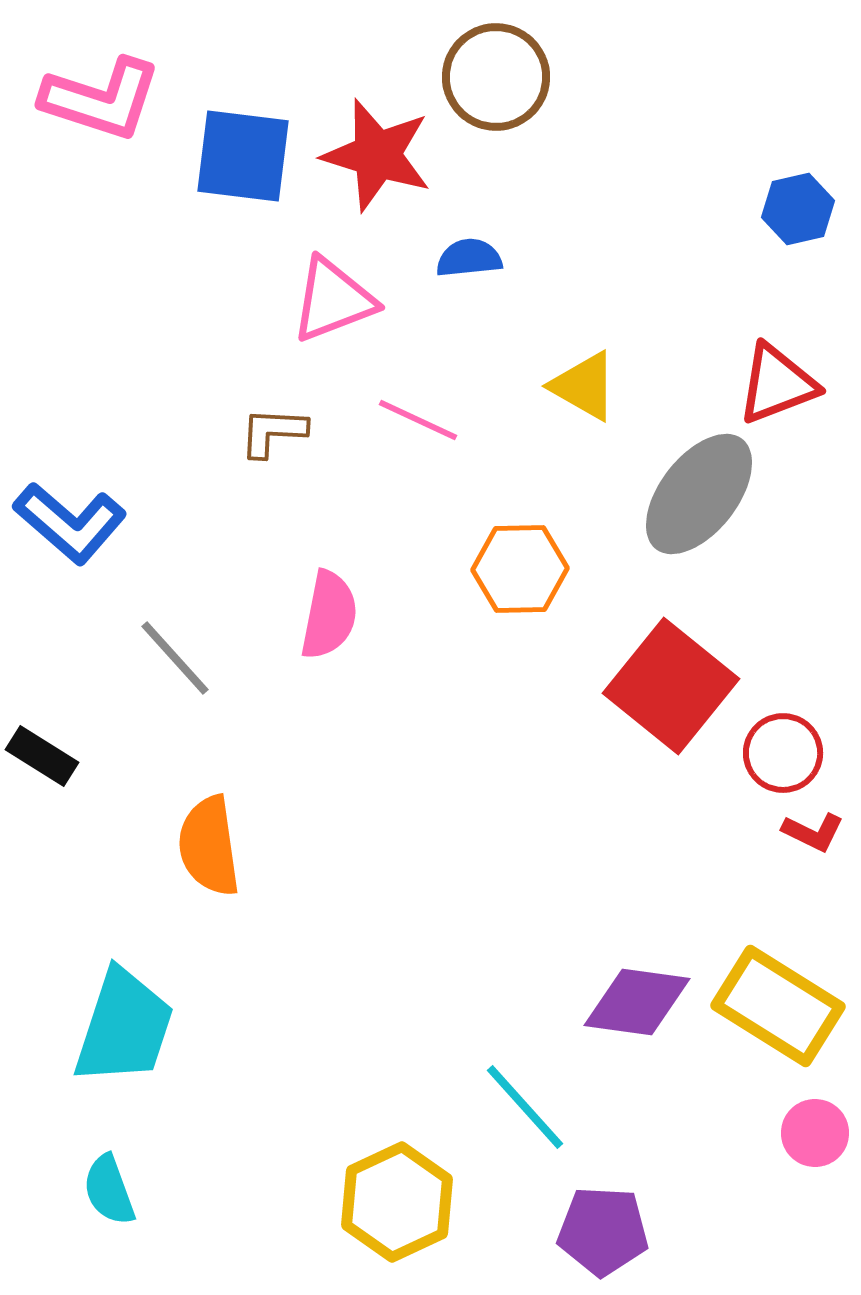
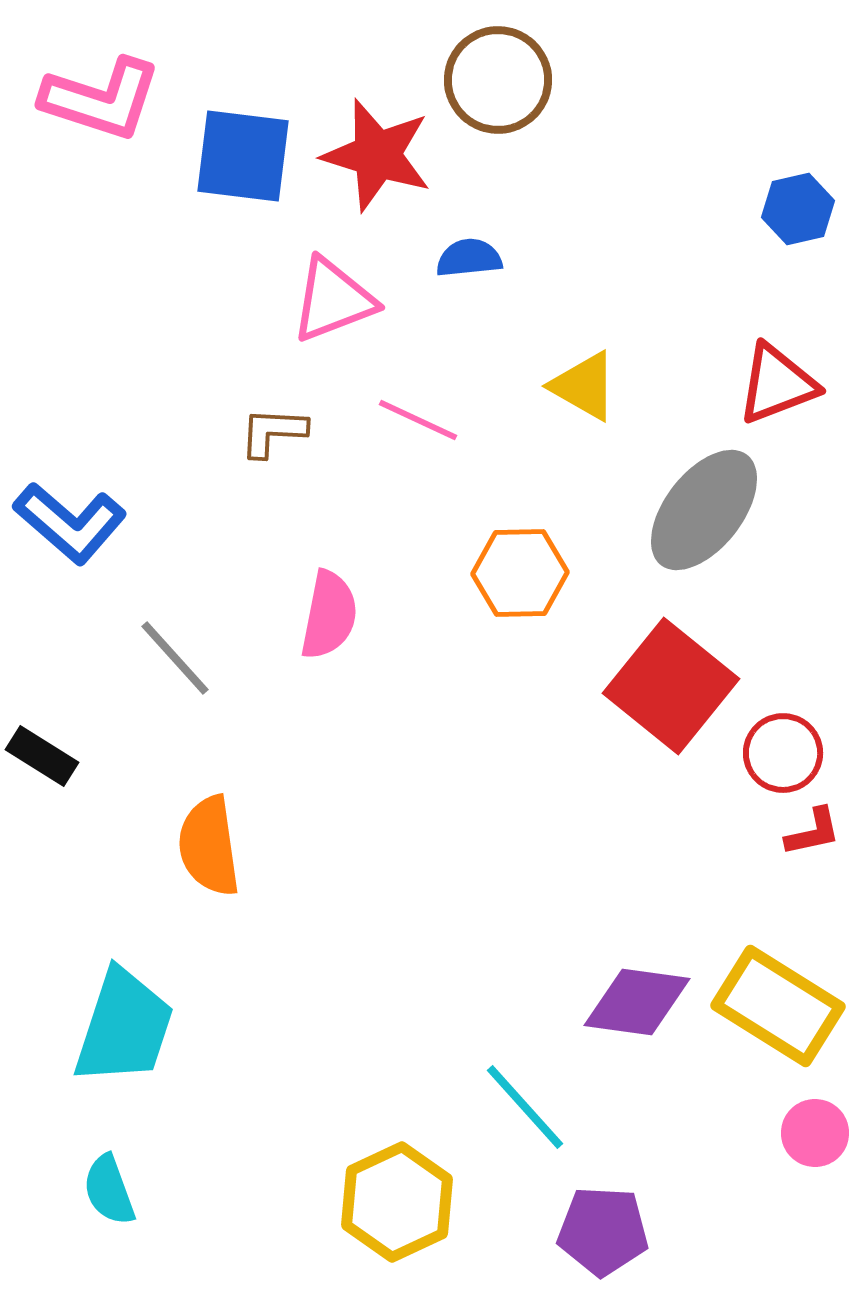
brown circle: moved 2 px right, 3 px down
gray ellipse: moved 5 px right, 16 px down
orange hexagon: moved 4 px down
red L-shape: rotated 38 degrees counterclockwise
